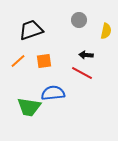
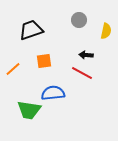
orange line: moved 5 px left, 8 px down
green trapezoid: moved 3 px down
